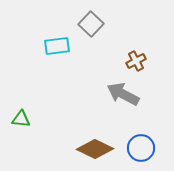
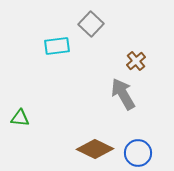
brown cross: rotated 12 degrees counterclockwise
gray arrow: rotated 32 degrees clockwise
green triangle: moved 1 px left, 1 px up
blue circle: moved 3 px left, 5 px down
